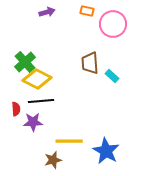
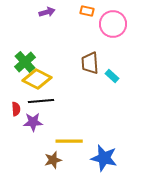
blue star: moved 2 px left, 7 px down; rotated 16 degrees counterclockwise
